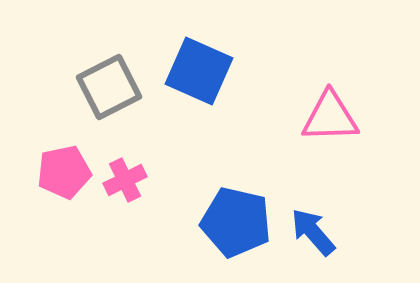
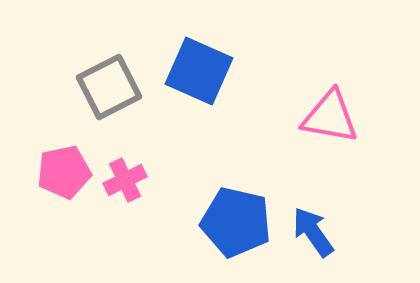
pink triangle: rotated 12 degrees clockwise
blue arrow: rotated 6 degrees clockwise
